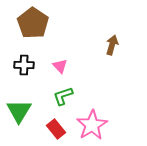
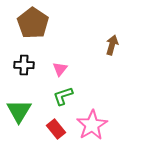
pink triangle: moved 3 px down; rotated 21 degrees clockwise
